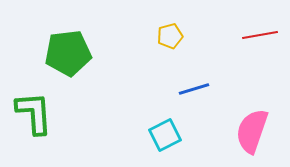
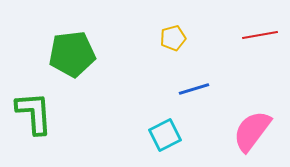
yellow pentagon: moved 3 px right, 2 px down
green pentagon: moved 4 px right, 1 px down
pink semicircle: rotated 18 degrees clockwise
